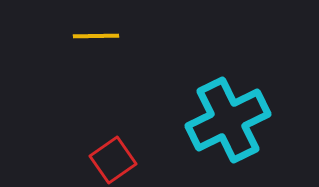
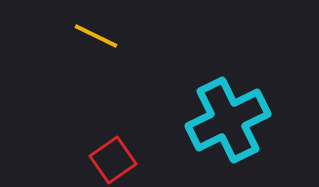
yellow line: rotated 27 degrees clockwise
